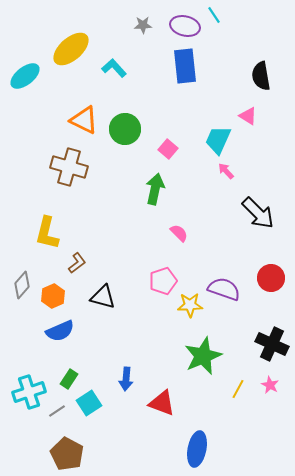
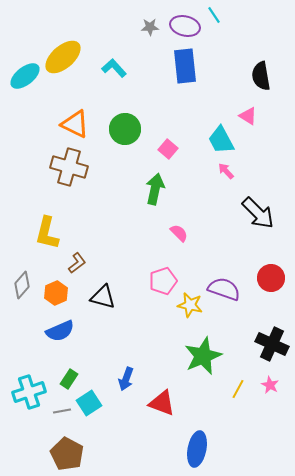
gray star: moved 7 px right, 2 px down
yellow ellipse: moved 8 px left, 8 px down
orange triangle: moved 9 px left, 4 px down
cyan trapezoid: moved 3 px right; rotated 52 degrees counterclockwise
orange hexagon: moved 3 px right, 3 px up
yellow star: rotated 15 degrees clockwise
blue arrow: rotated 15 degrees clockwise
gray line: moved 5 px right; rotated 24 degrees clockwise
